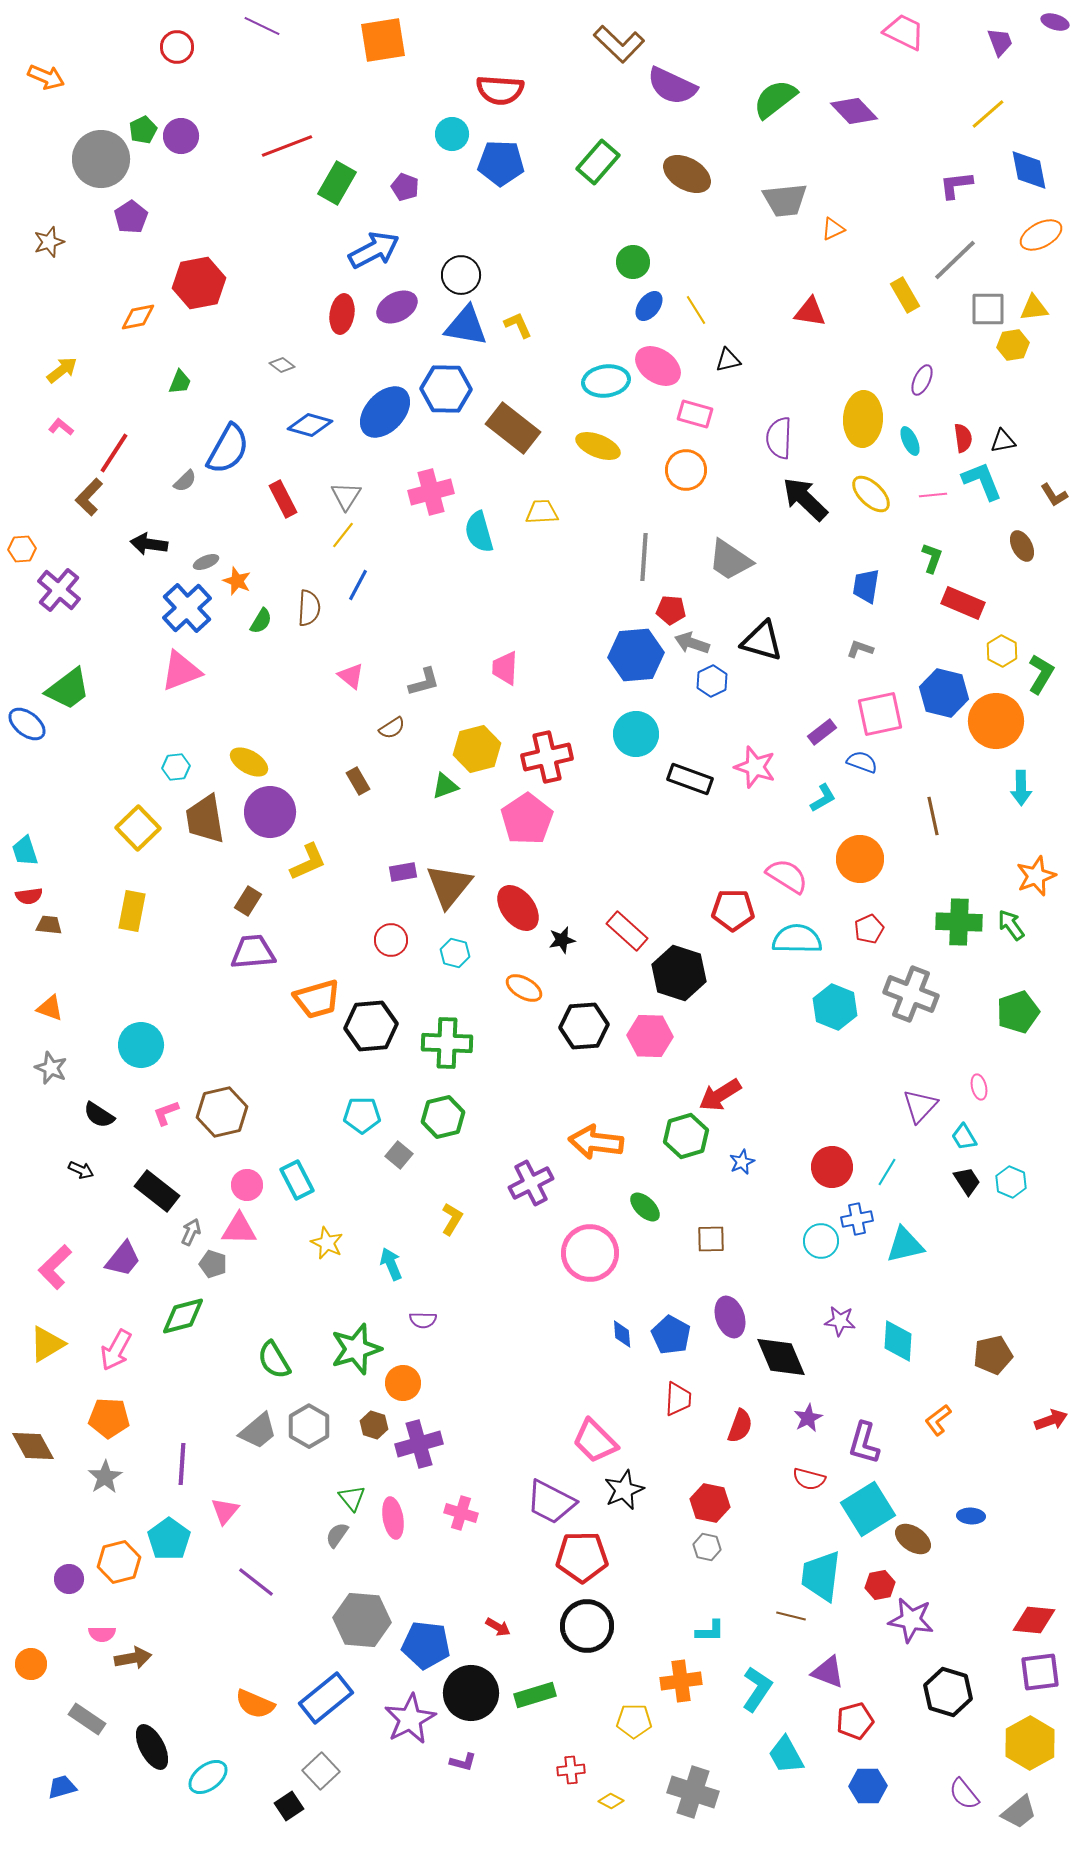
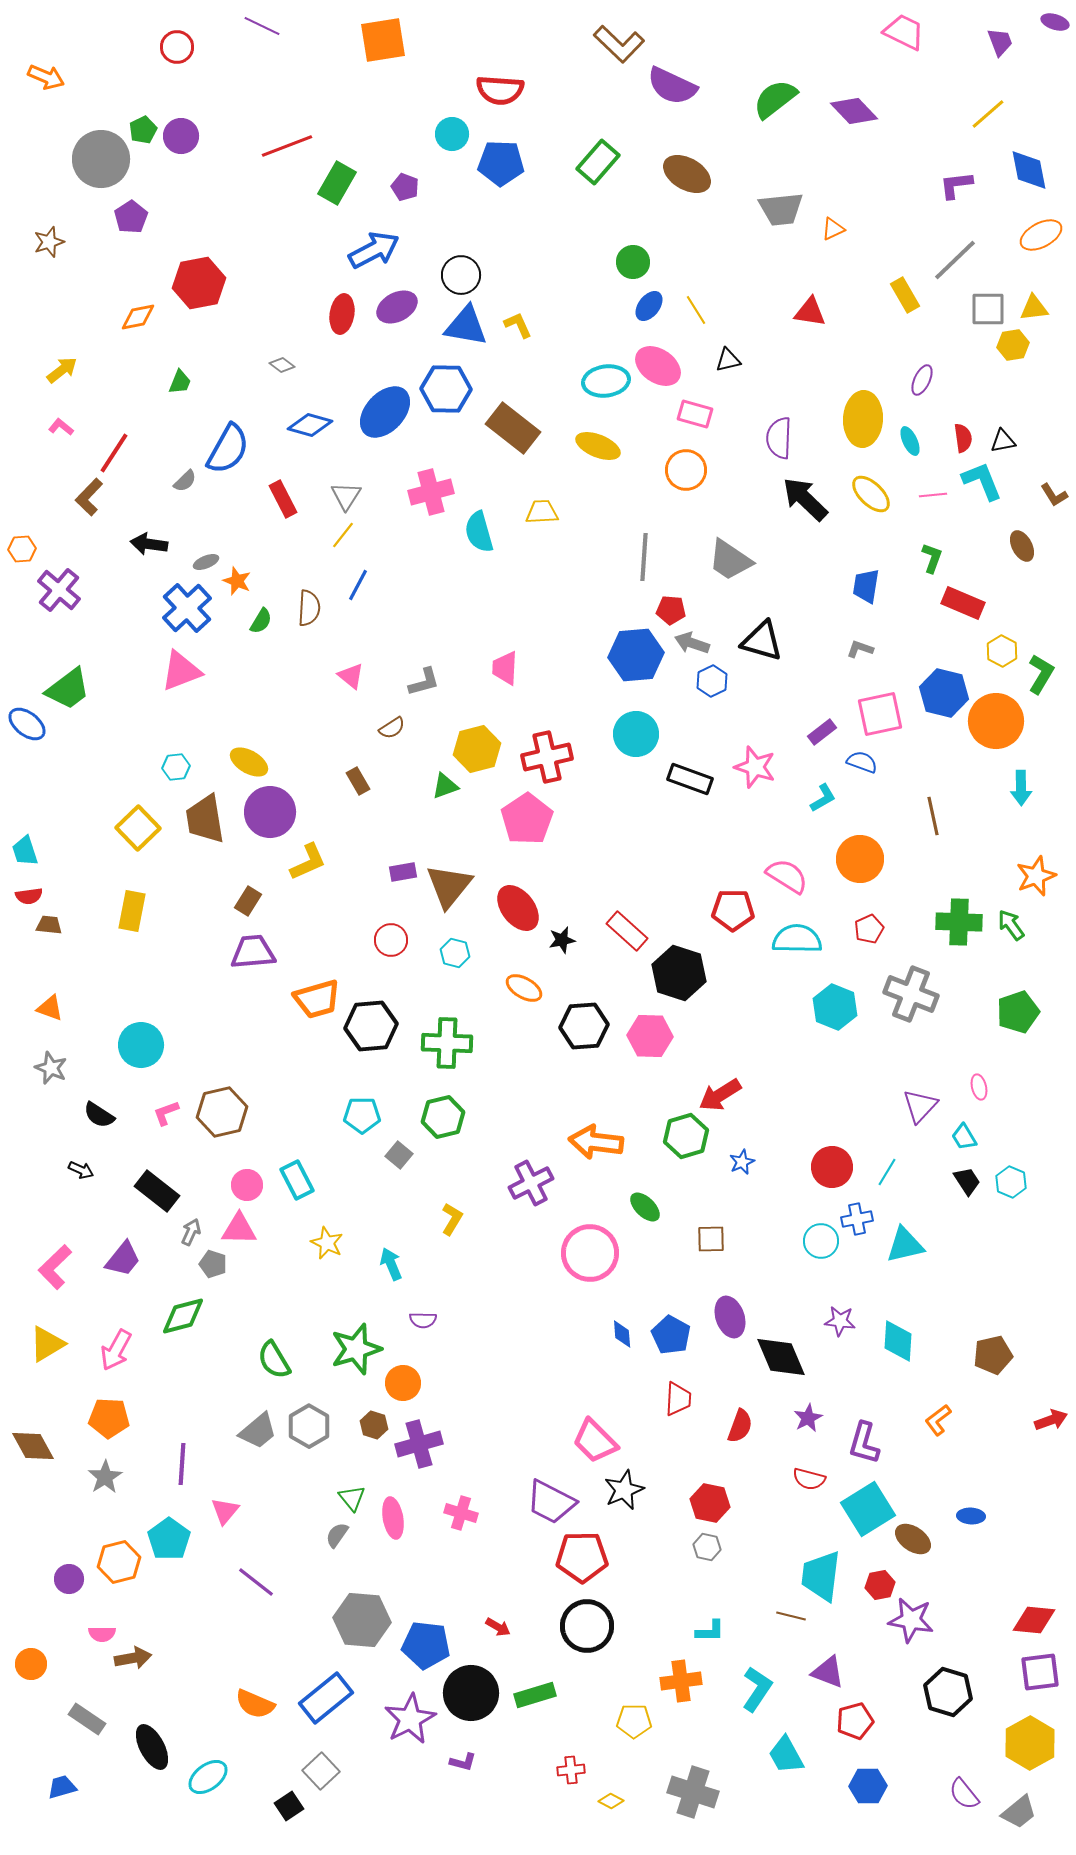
gray trapezoid at (785, 200): moved 4 px left, 9 px down
